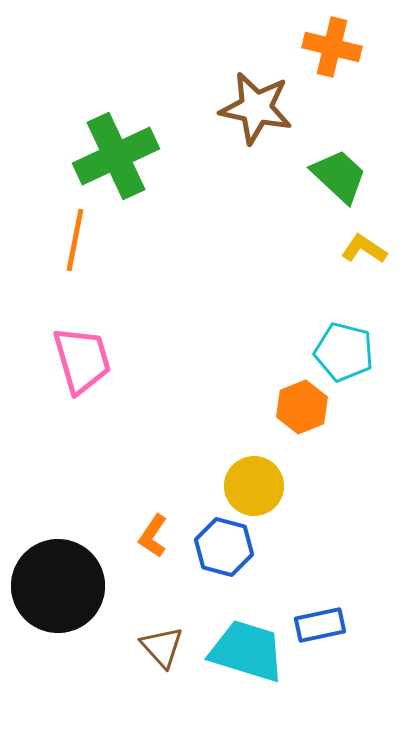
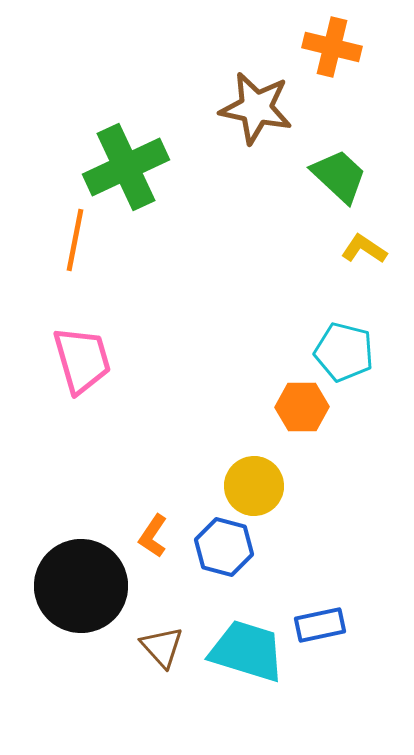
green cross: moved 10 px right, 11 px down
orange hexagon: rotated 21 degrees clockwise
black circle: moved 23 px right
